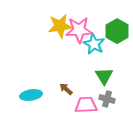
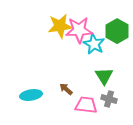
gray cross: moved 2 px right
pink trapezoid: rotated 10 degrees clockwise
